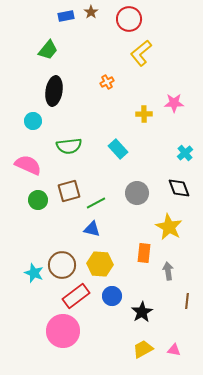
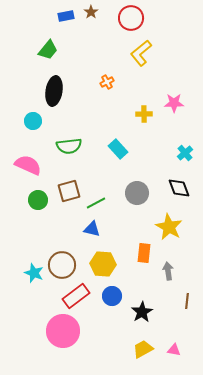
red circle: moved 2 px right, 1 px up
yellow hexagon: moved 3 px right
